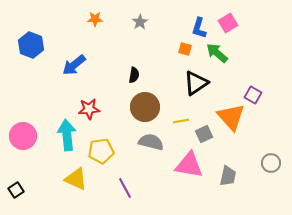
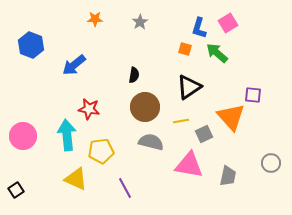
black triangle: moved 7 px left, 4 px down
purple square: rotated 24 degrees counterclockwise
red star: rotated 15 degrees clockwise
